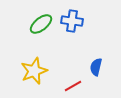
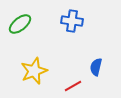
green ellipse: moved 21 px left
